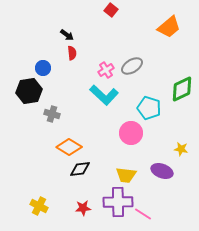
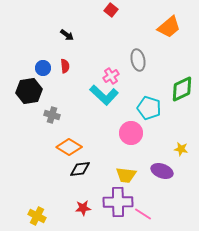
red semicircle: moved 7 px left, 13 px down
gray ellipse: moved 6 px right, 6 px up; rotated 70 degrees counterclockwise
pink cross: moved 5 px right, 6 px down
gray cross: moved 1 px down
yellow cross: moved 2 px left, 10 px down
